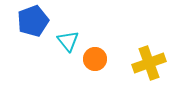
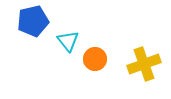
blue pentagon: rotated 8 degrees clockwise
yellow cross: moved 5 px left, 1 px down
